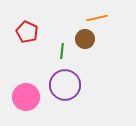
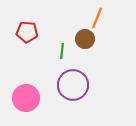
orange line: rotated 55 degrees counterclockwise
red pentagon: rotated 20 degrees counterclockwise
purple circle: moved 8 px right
pink circle: moved 1 px down
